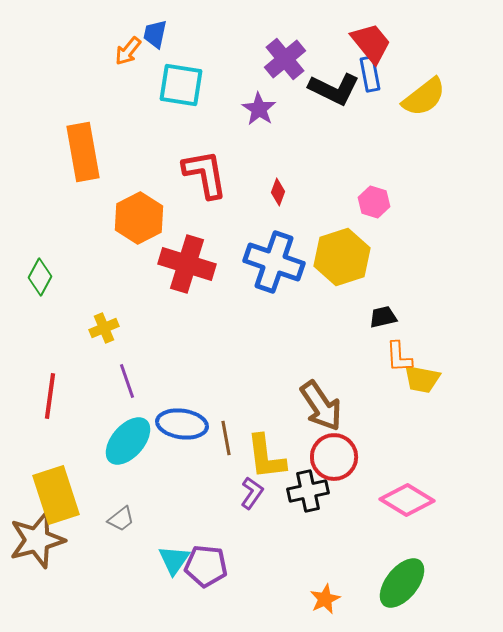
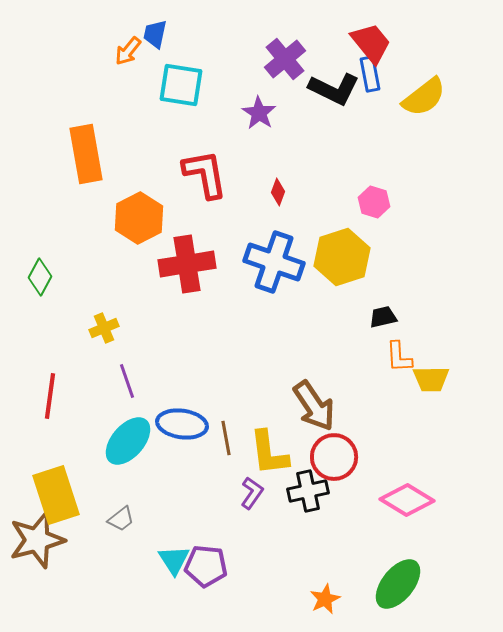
purple star: moved 4 px down
orange rectangle: moved 3 px right, 2 px down
red cross: rotated 26 degrees counterclockwise
yellow trapezoid: moved 9 px right; rotated 12 degrees counterclockwise
brown arrow: moved 7 px left
yellow L-shape: moved 3 px right, 4 px up
cyan triangle: rotated 8 degrees counterclockwise
green ellipse: moved 4 px left, 1 px down
